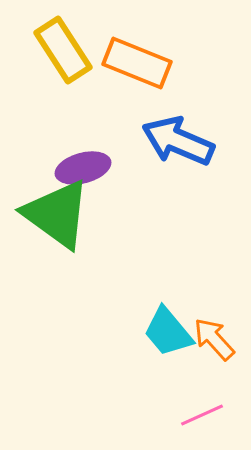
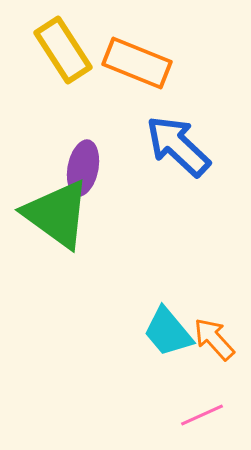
blue arrow: moved 5 px down; rotated 20 degrees clockwise
purple ellipse: rotated 64 degrees counterclockwise
